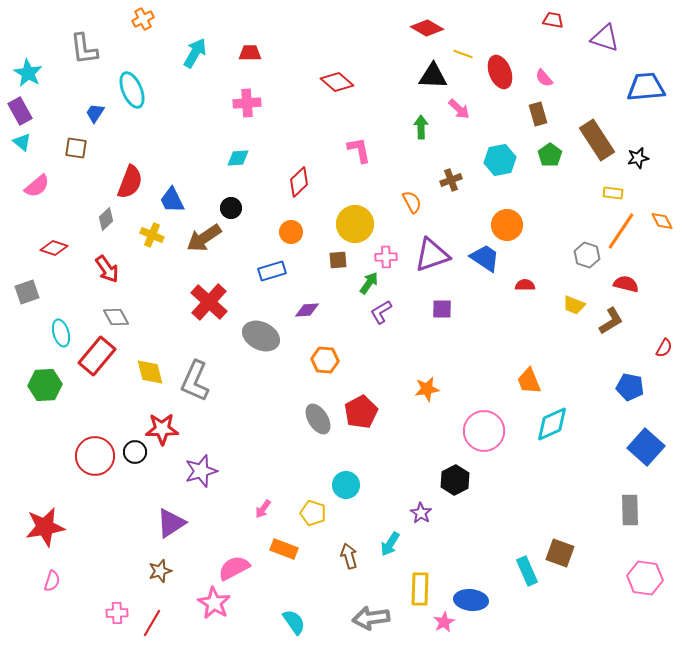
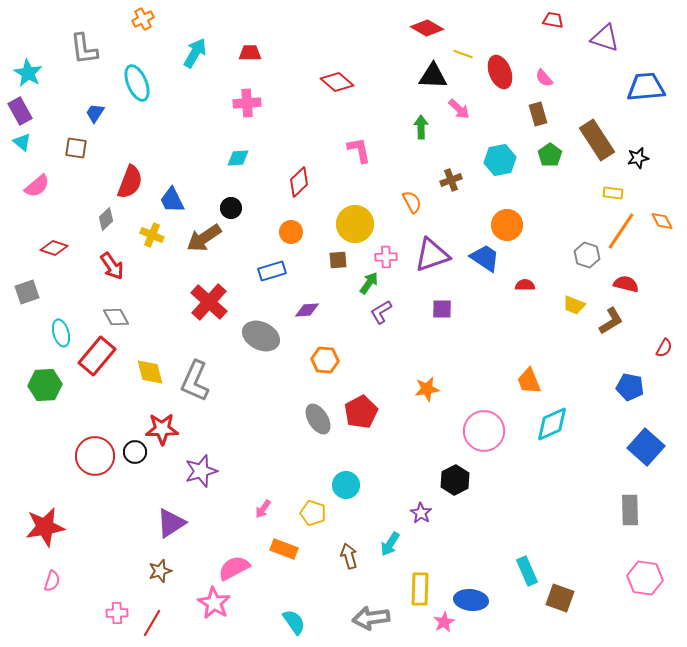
cyan ellipse at (132, 90): moved 5 px right, 7 px up
red arrow at (107, 269): moved 5 px right, 3 px up
brown square at (560, 553): moved 45 px down
